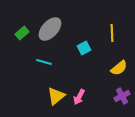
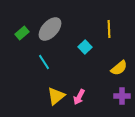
yellow line: moved 3 px left, 4 px up
cyan square: moved 1 px right, 1 px up; rotated 16 degrees counterclockwise
cyan line: rotated 42 degrees clockwise
purple cross: rotated 28 degrees clockwise
